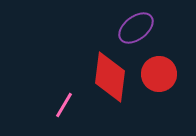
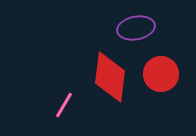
purple ellipse: rotated 27 degrees clockwise
red circle: moved 2 px right
